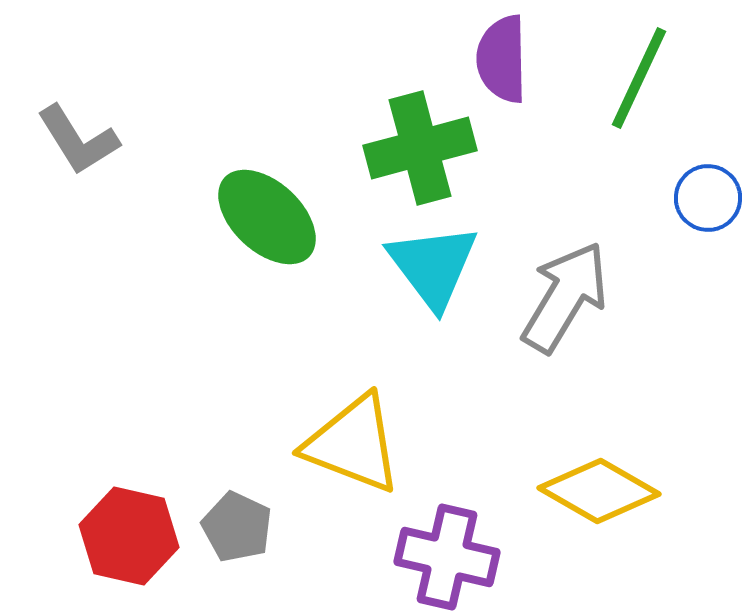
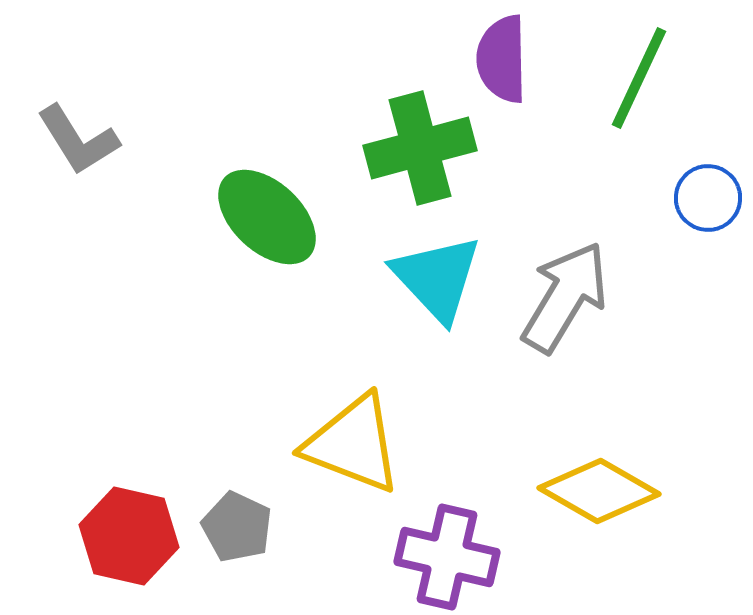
cyan triangle: moved 4 px right, 12 px down; rotated 6 degrees counterclockwise
